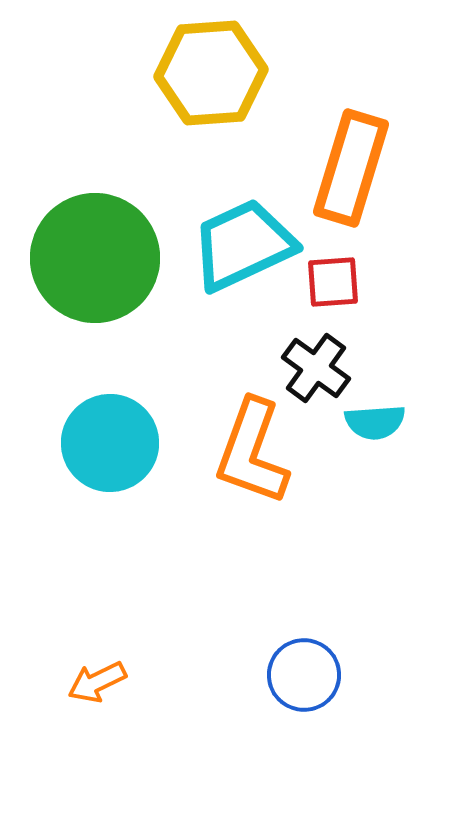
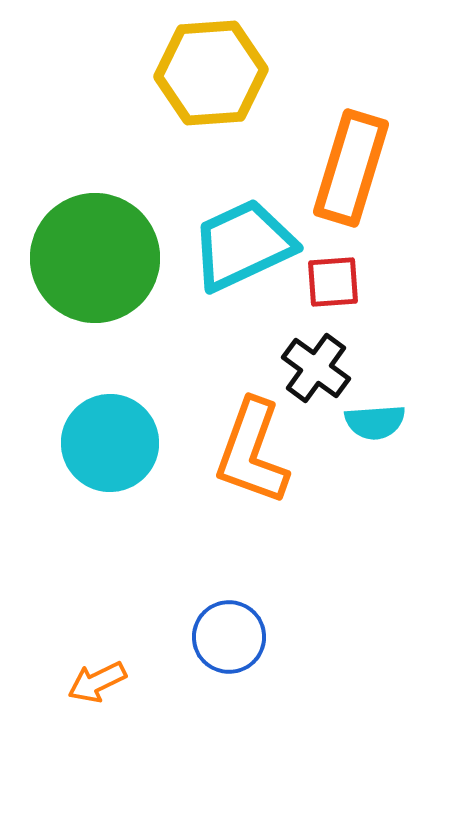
blue circle: moved 75 px left, 38 px up
